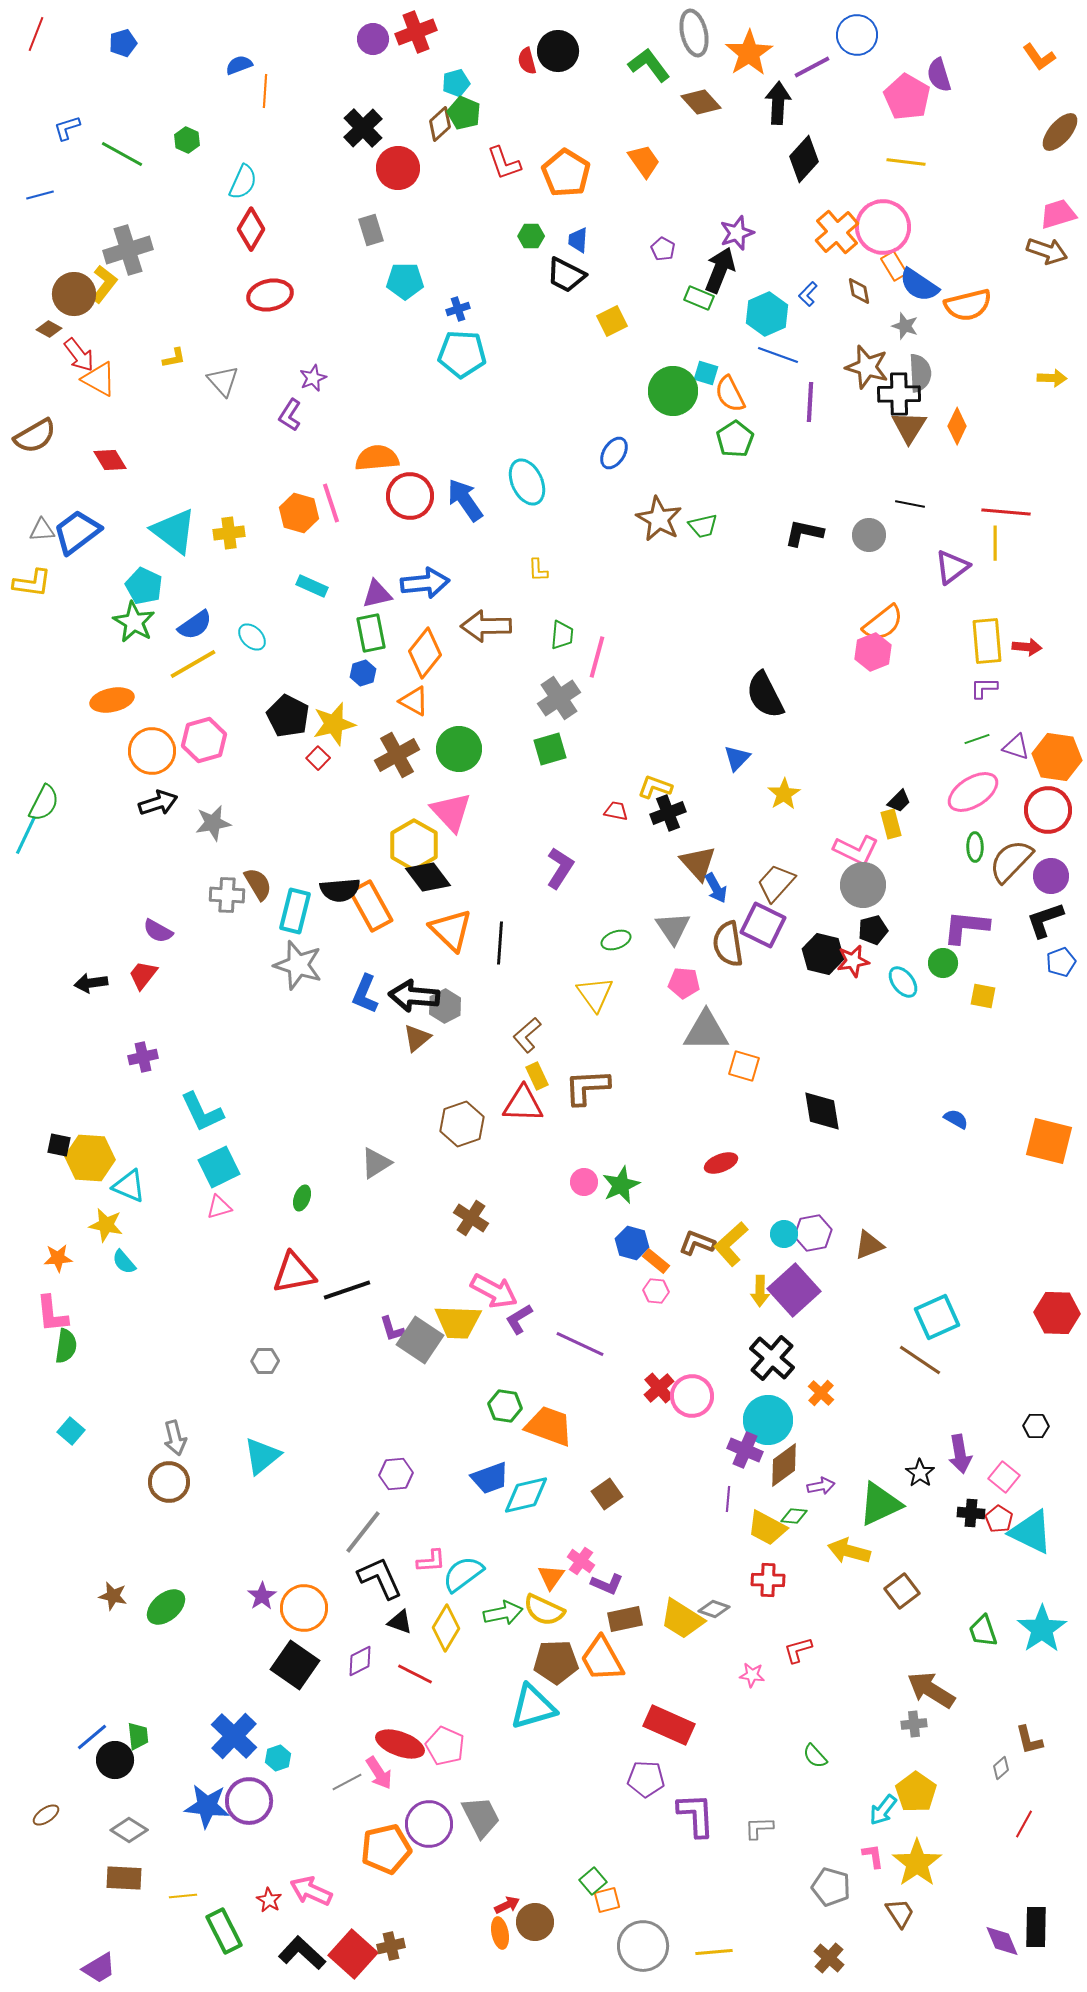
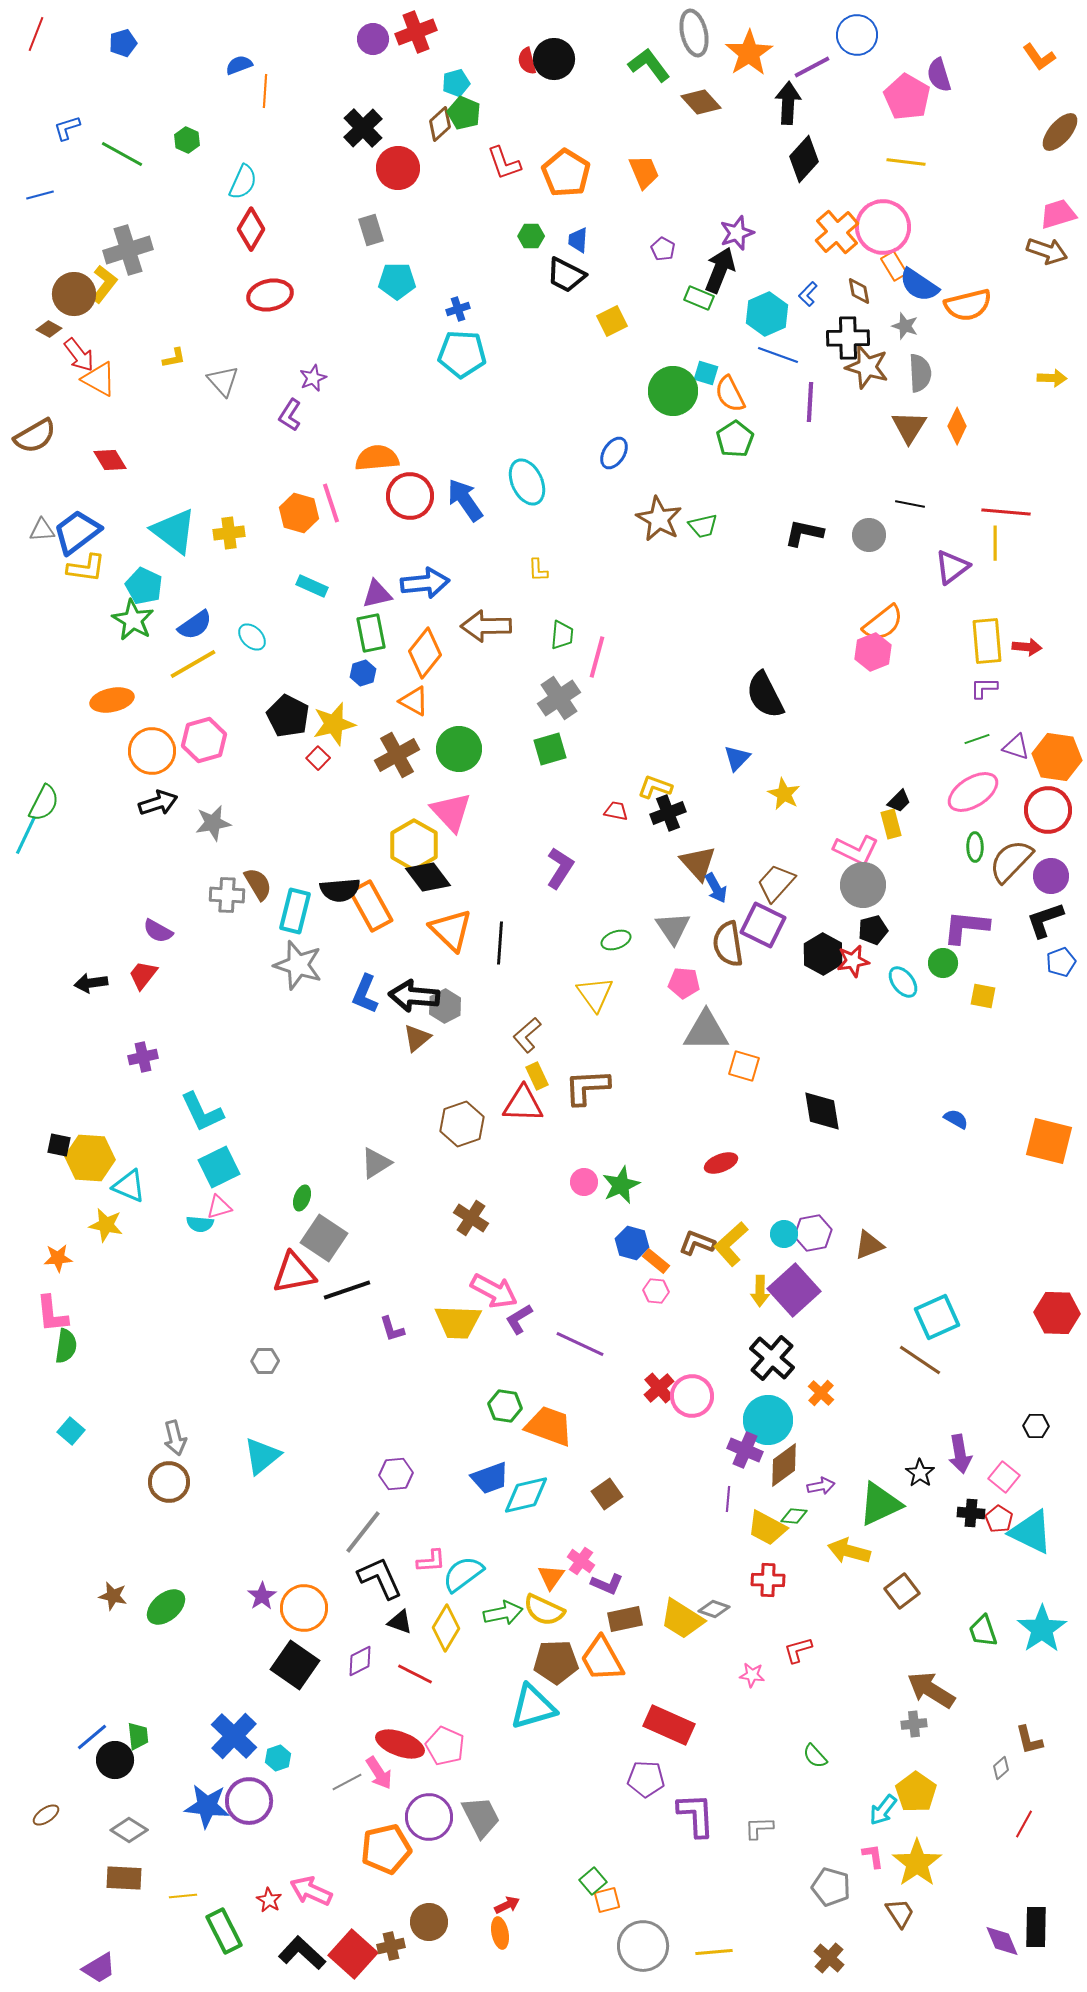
black circle at (558, 51): moved 4 px left, 8 px down
black arrow at (778, 103): moved 10 px right
orange trapezoid at (644, 161): moved 11 px down; rotated 12 degrees clockwise
cyan pentagon at (405, 281): moved 8 px left
black cross at (899, 394): moved 51 px left, 56 px up
yellow L-shape at (32, 583): moved 54 px right, 15 px up
green star at (134, 622): moved 1 px left, 2 px up
yellow star at (784, 794): rotated 12 degrees counterclockwise
black hexagon at (823, 954): rotated 15 degrees clockwise
cyan semicircle at (124, 1262): moved 76 px right, 38 px up; rotated 44 degrees counterclockwise
gray square at (420, 1340): moved 96 px left, 102 px up
purple circle at (429, 1824): moved 7 px up
brown circle at (535, 1922): moved 106 px left
